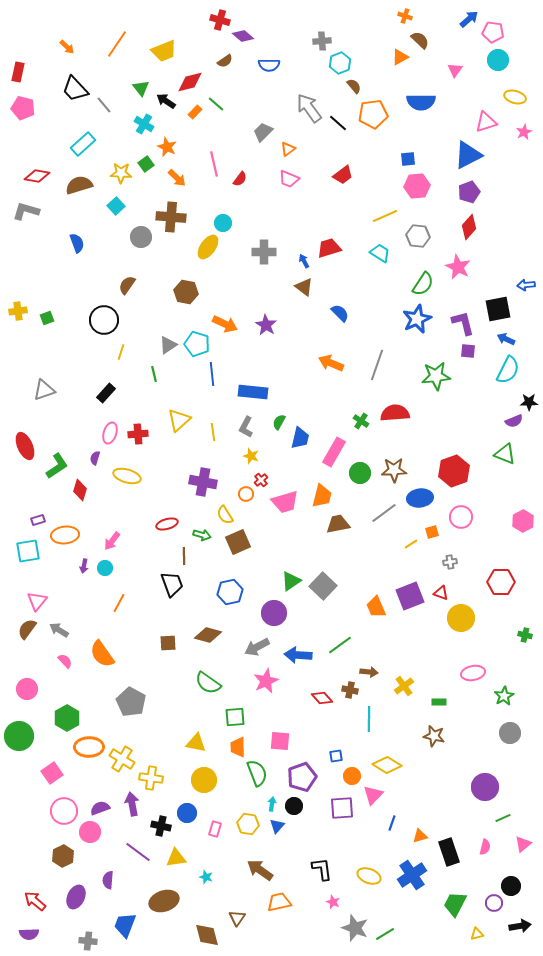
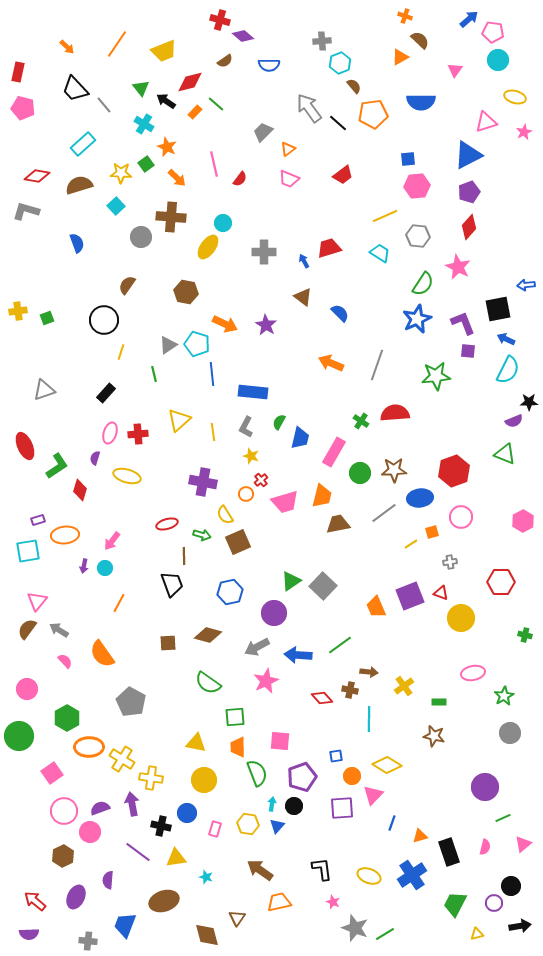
brown triangle at (304, 287): moved 1 px left, 10 px down
purple L-shape at (463, 323): rotated 8 degrees counterclockwise
